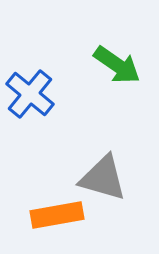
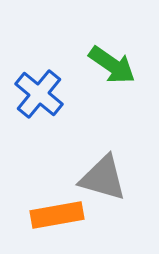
green arrow: moved 5 px left
blue cross: moved 9 px right
